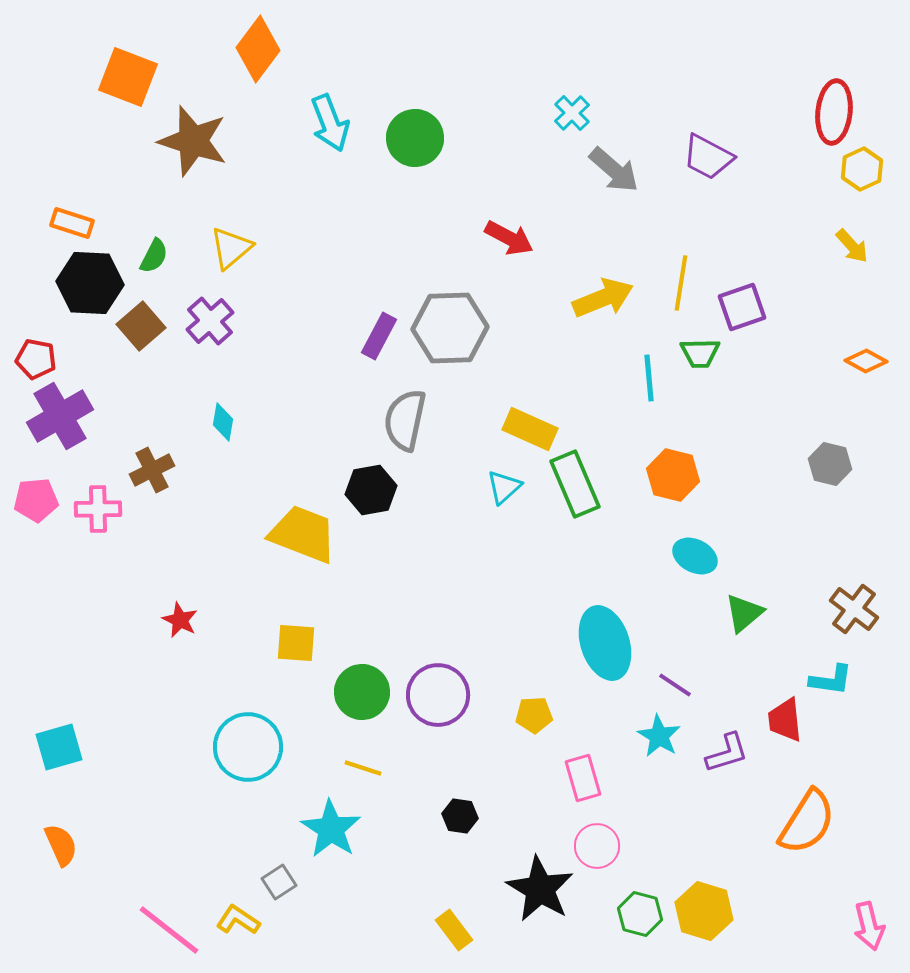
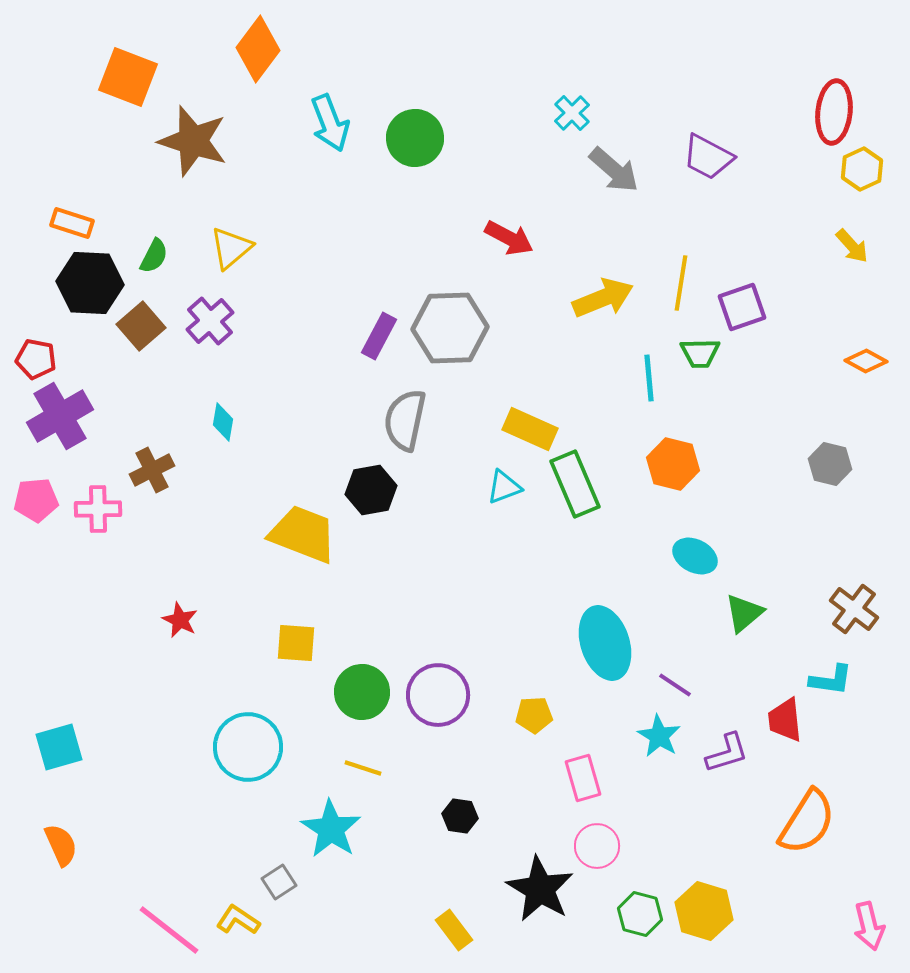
orange hexagon at (673, 475): moved 11 px up
cyan triangle at (504, 487): rotated 21 degrees clockwise
